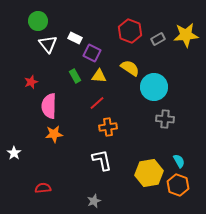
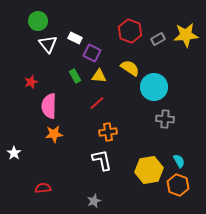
orange cross: moved 5 px down
yellow hexagon: moved 3 px up
